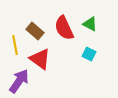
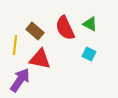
red semicircle: moved 1 px right
yellow line: rotated 18 degrees clockwise
red triangle: rotated 25 degrees counterclockwise
purple arrow: moved 1 px right, 1 px up
